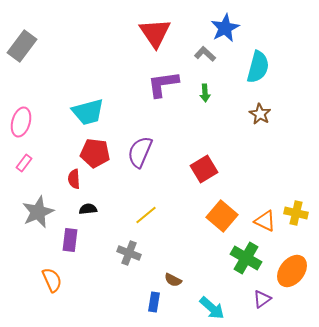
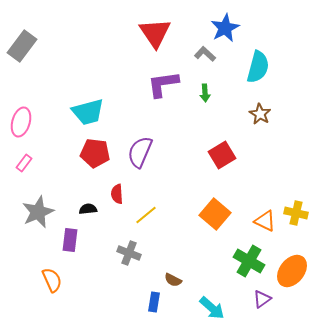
red square: moved 18 px right, 14 px up
red semicircle: moved 43 px right, 15 px down
orange square: moved 7 px left, 2 px up
green cross: moved 3 px right, 3 px down
